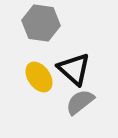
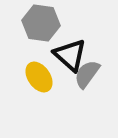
black triangle: moved 4 px left, 14 px up
gray semicircle: moved 7 px right, 28 px up; rotated 16 degrees counterclockwise
